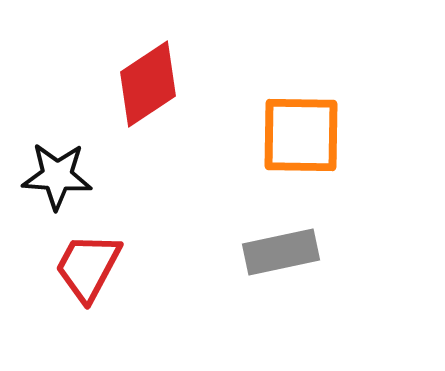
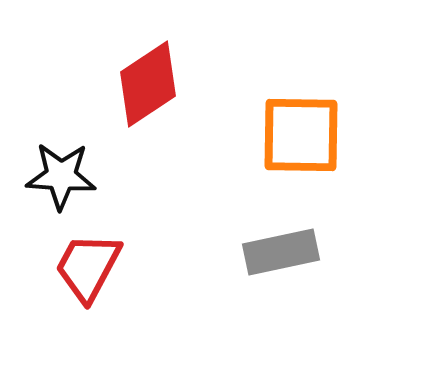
black star: moved 4 px right
